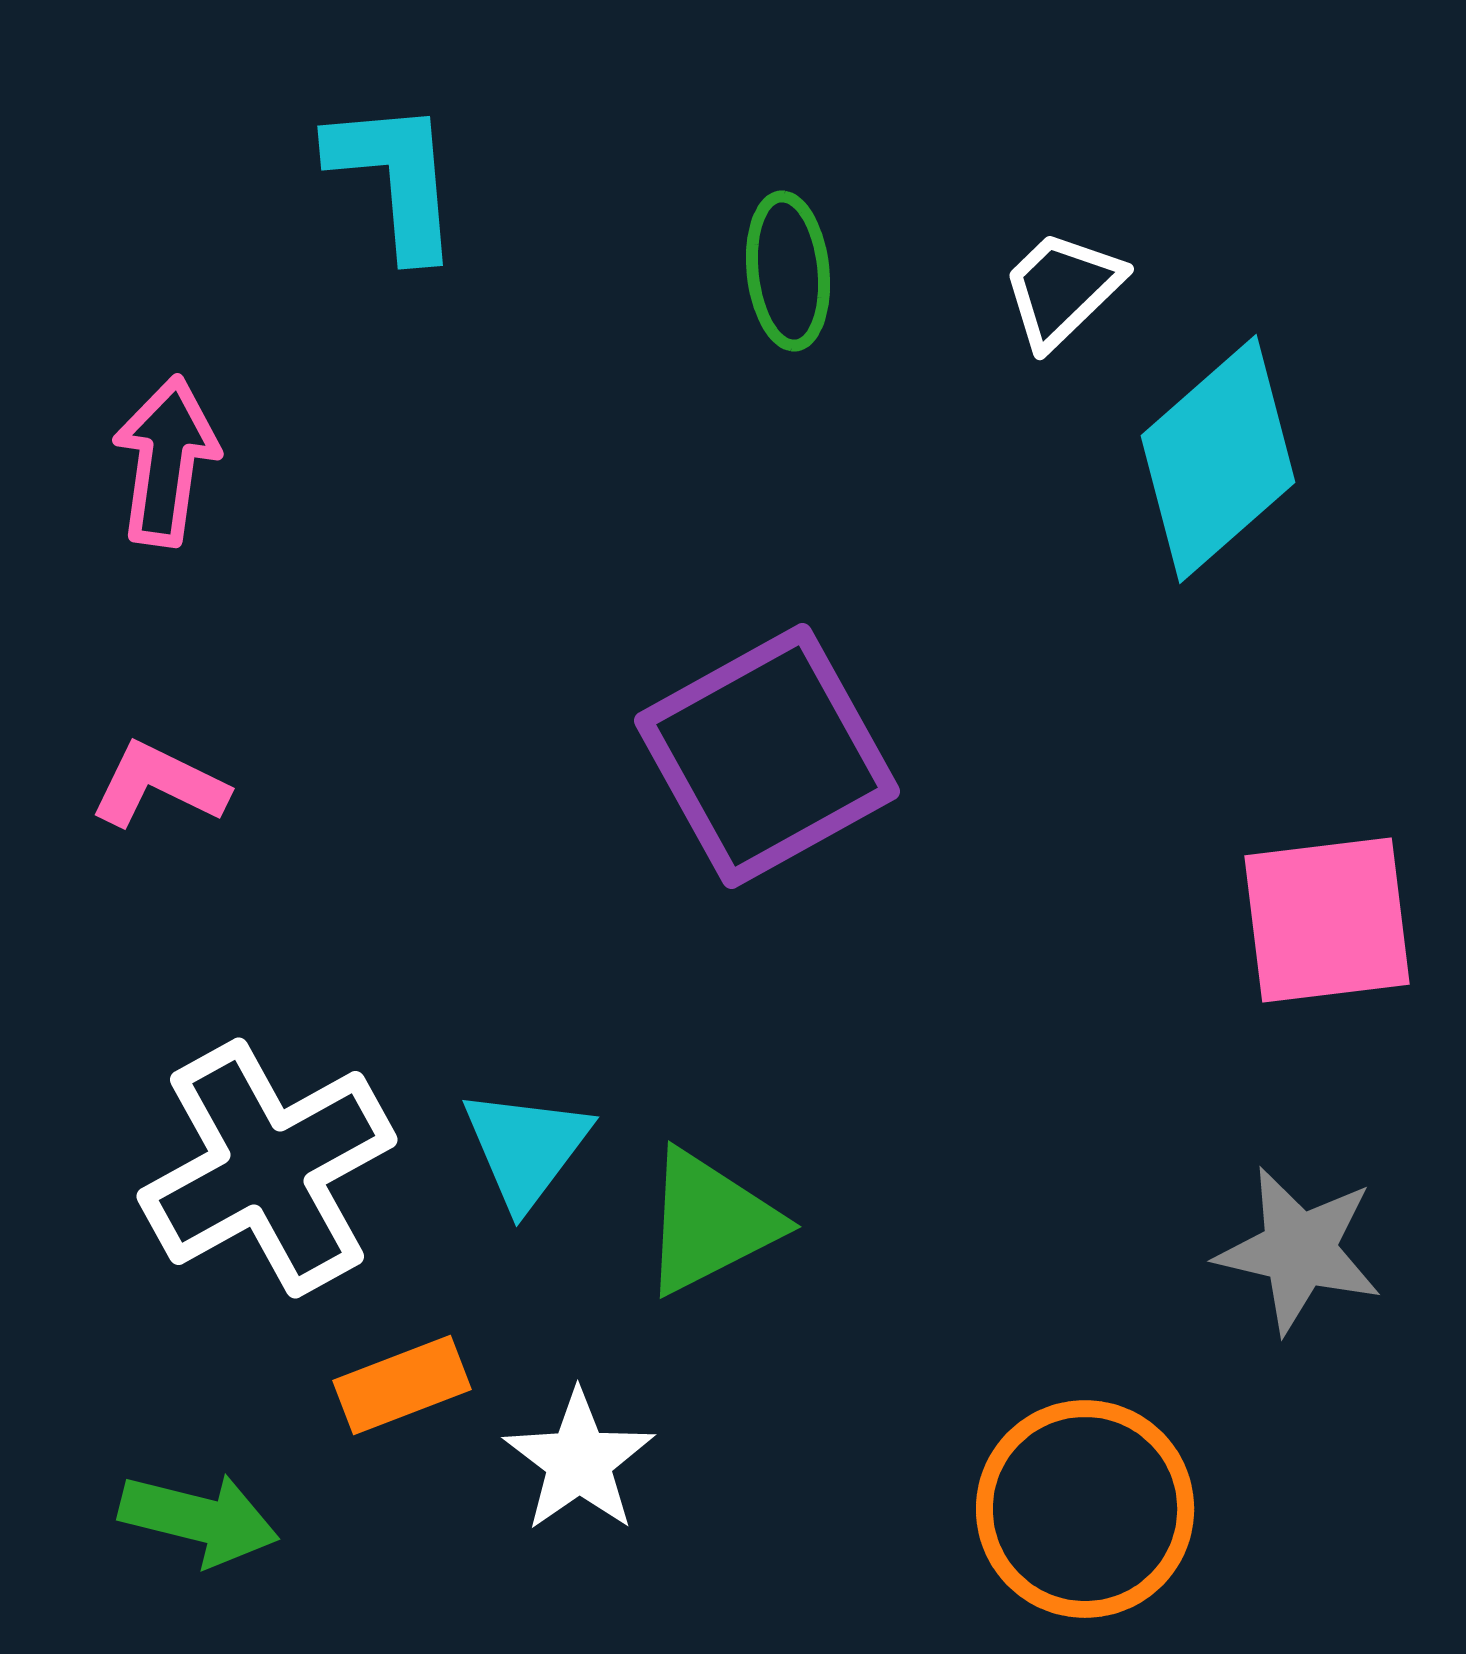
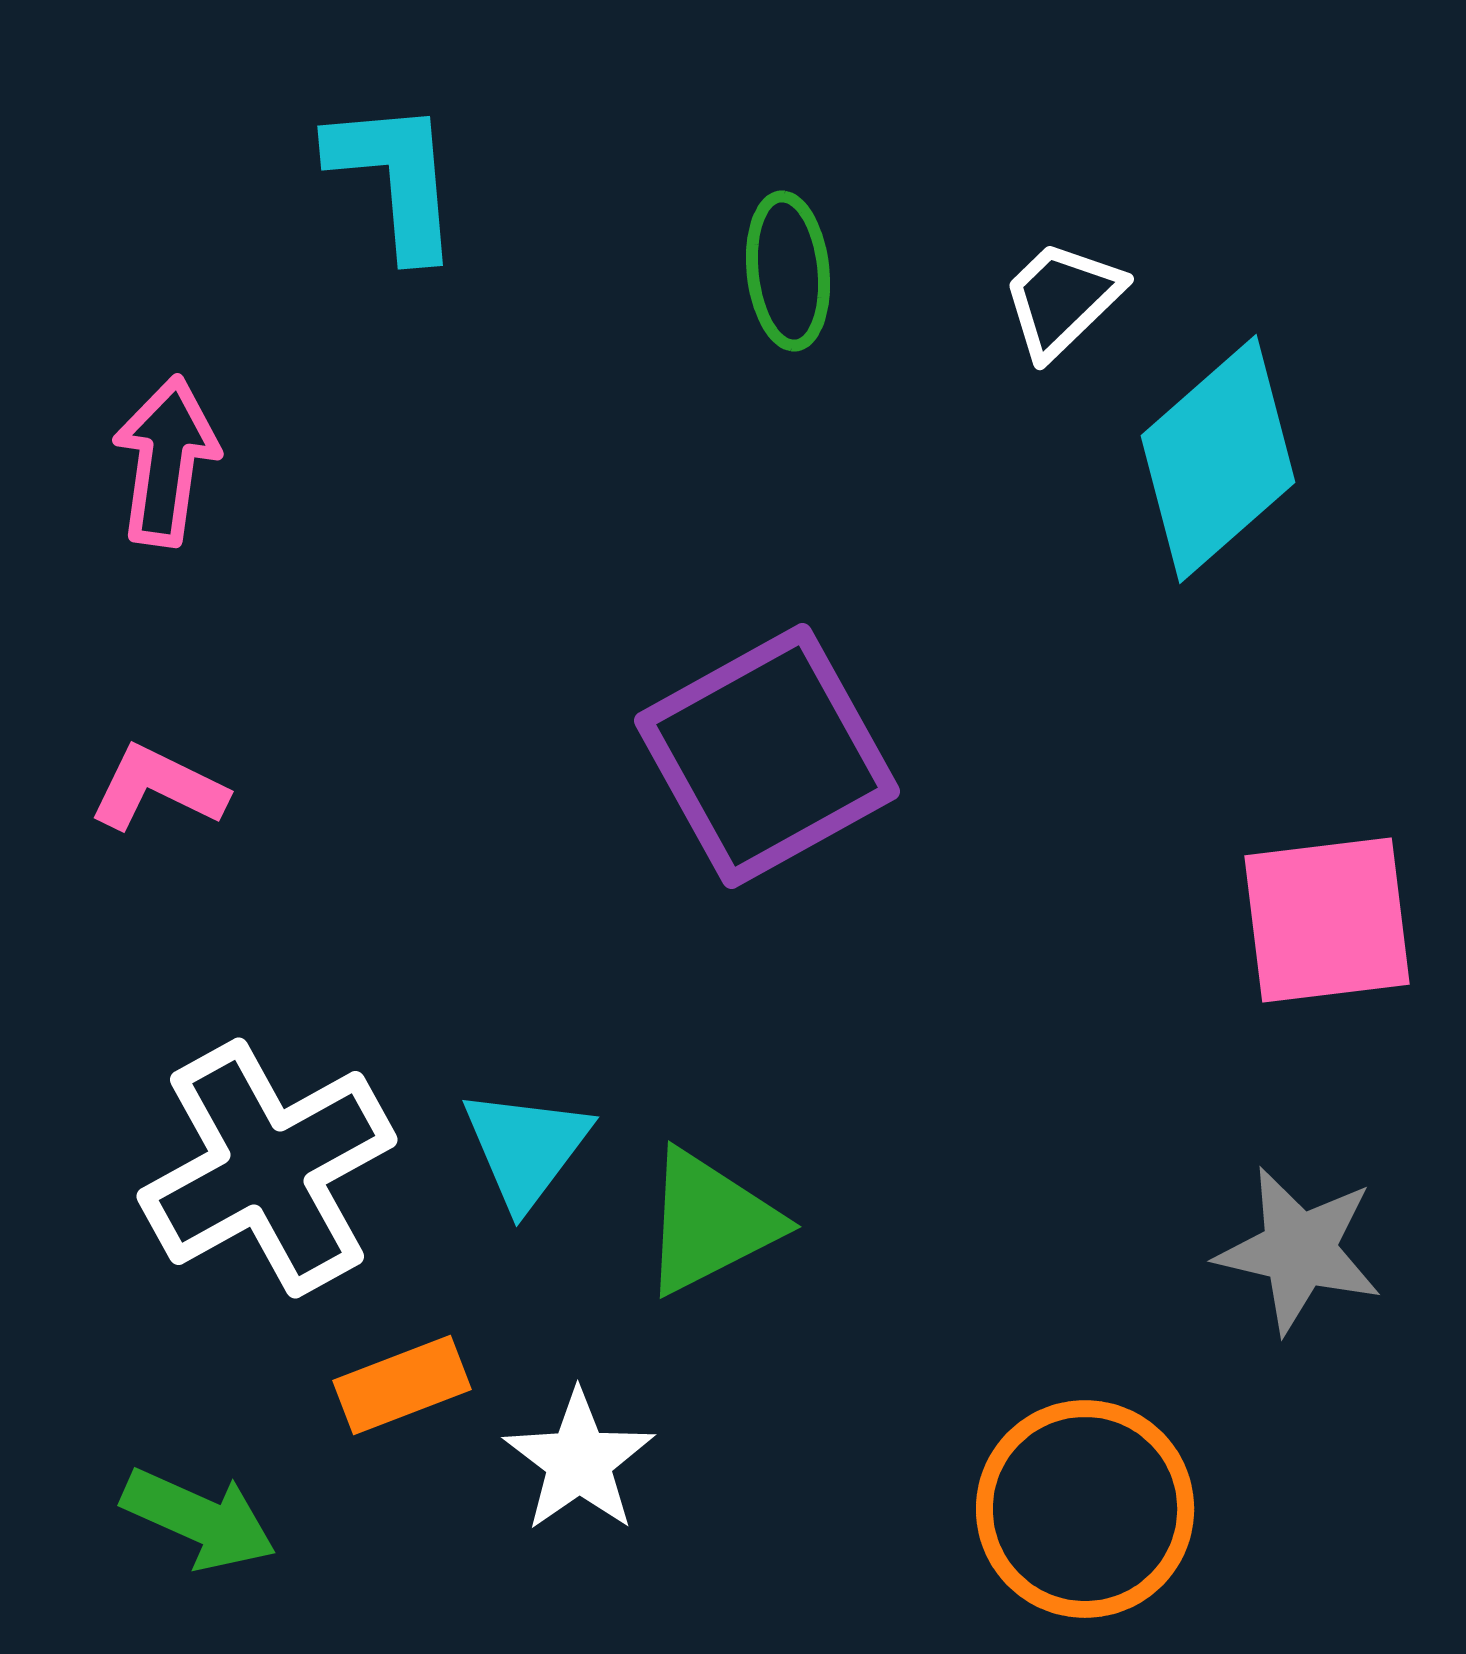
white trapezoid: moved 10 px down
pink L-shape: moved 1 px left, 3 px down
green arrow: rotated 10 degrees clockwise
